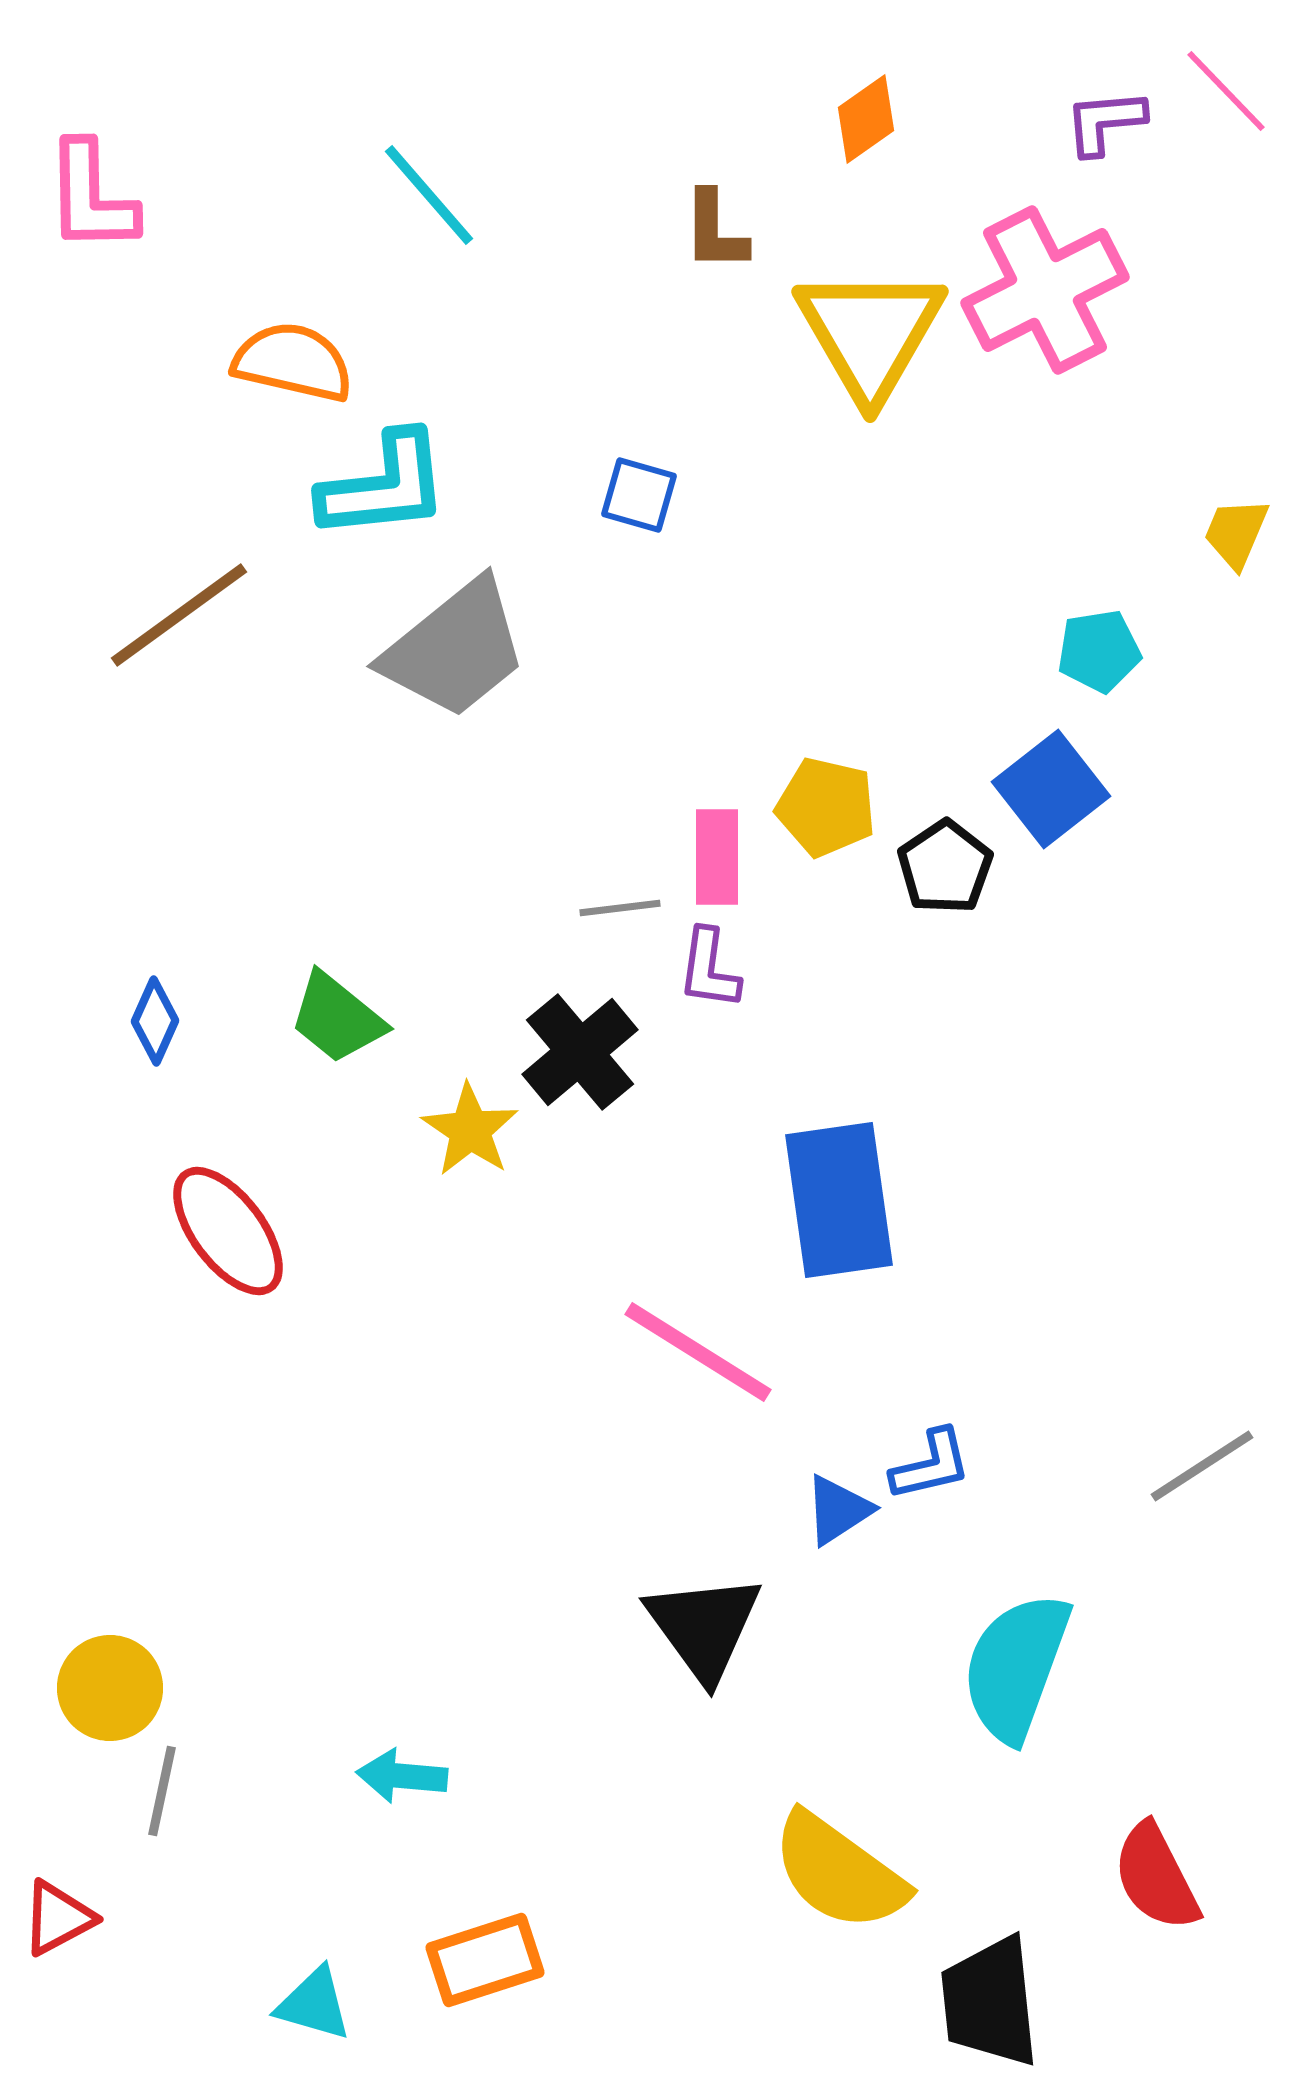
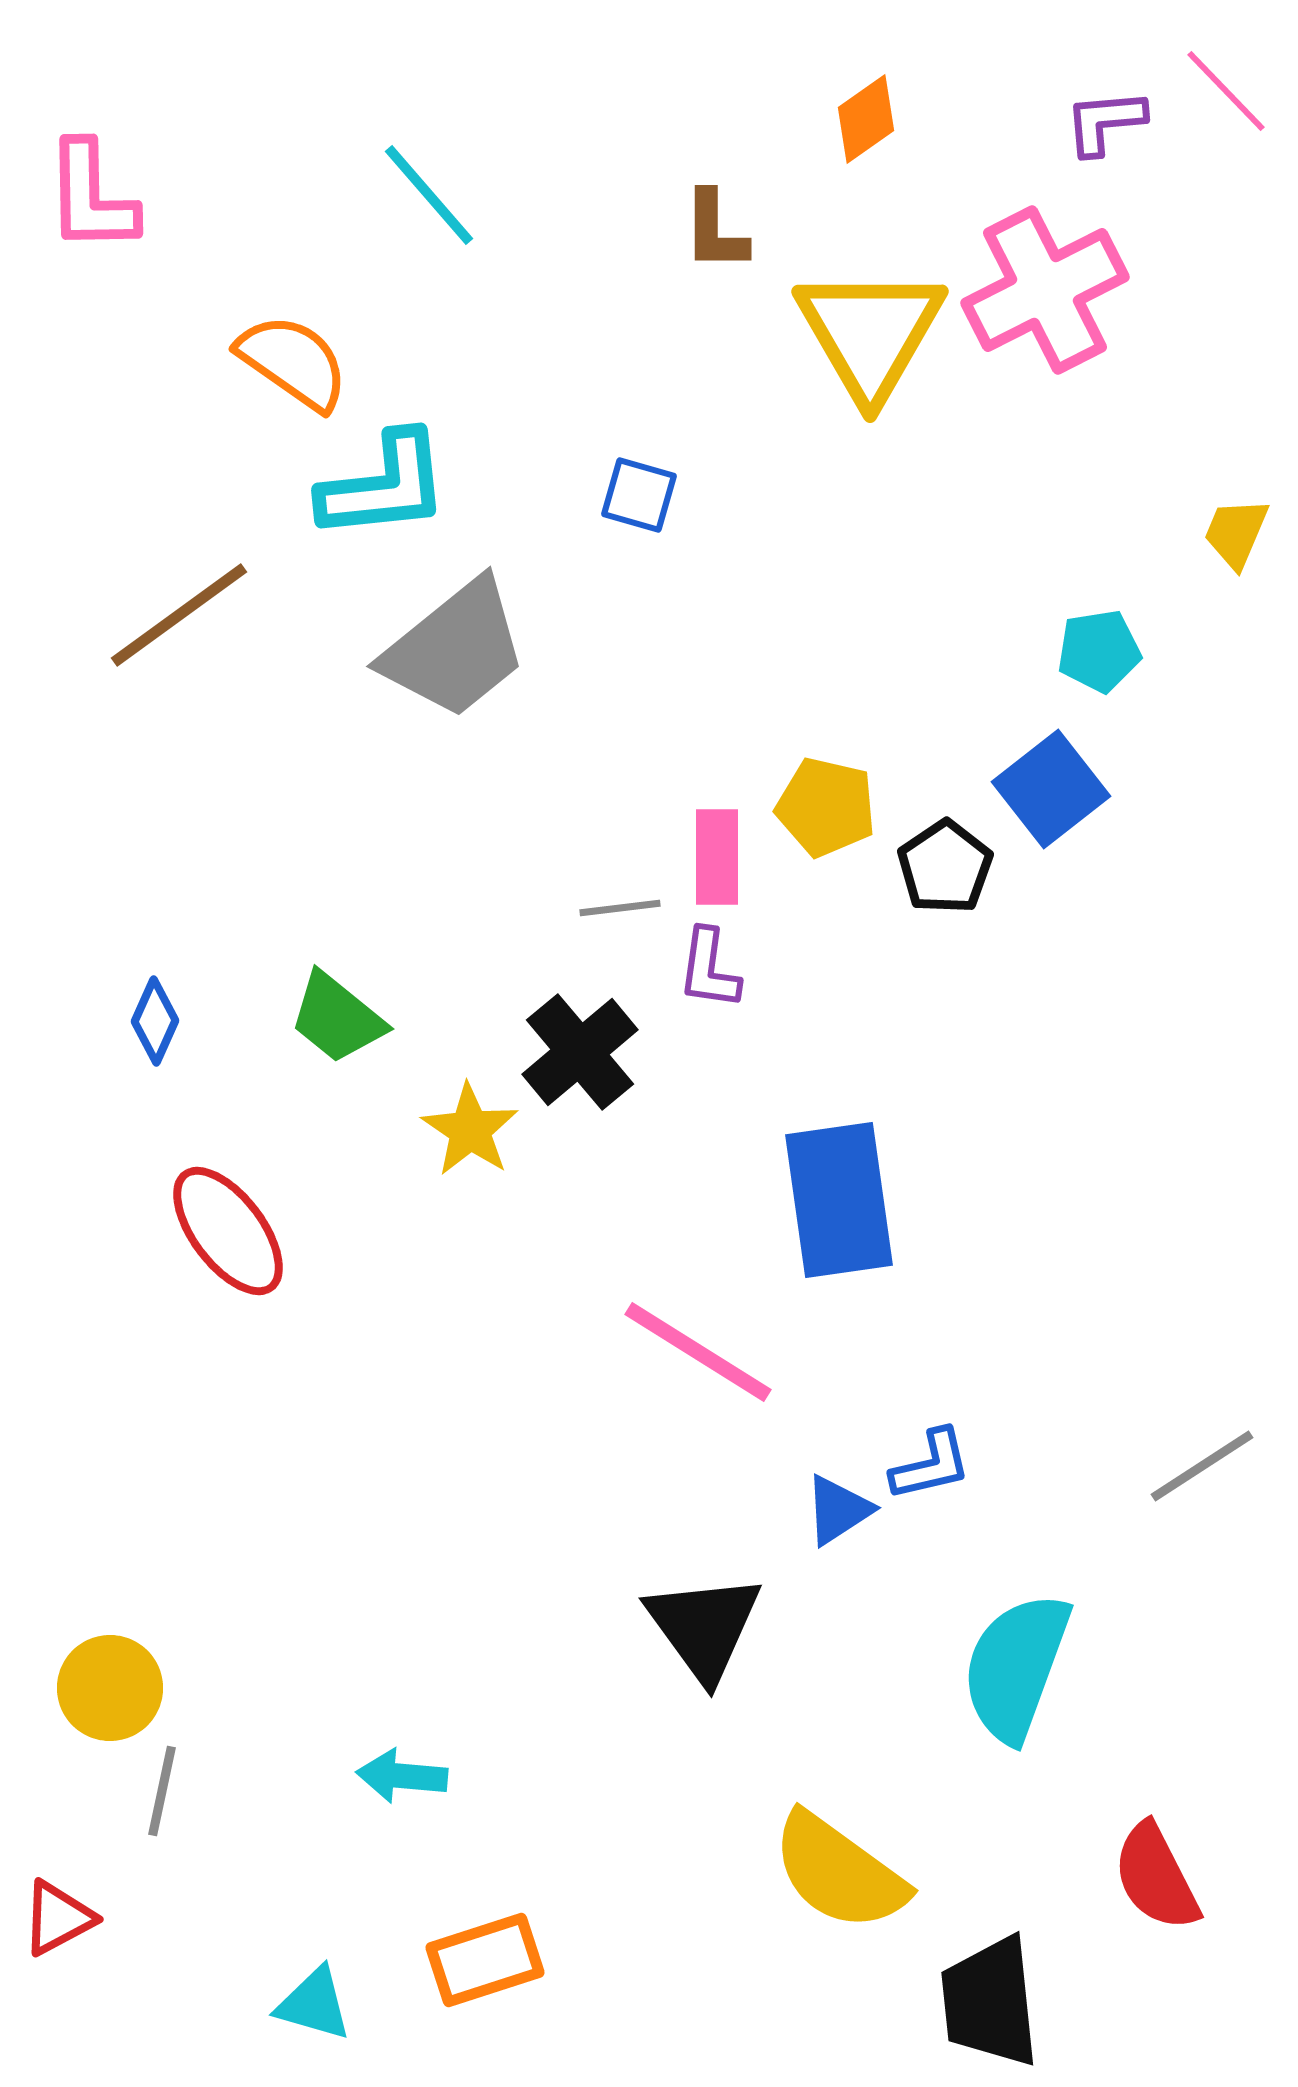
orange semicircle at (293, 362): rotated 22 degrees clockwise
